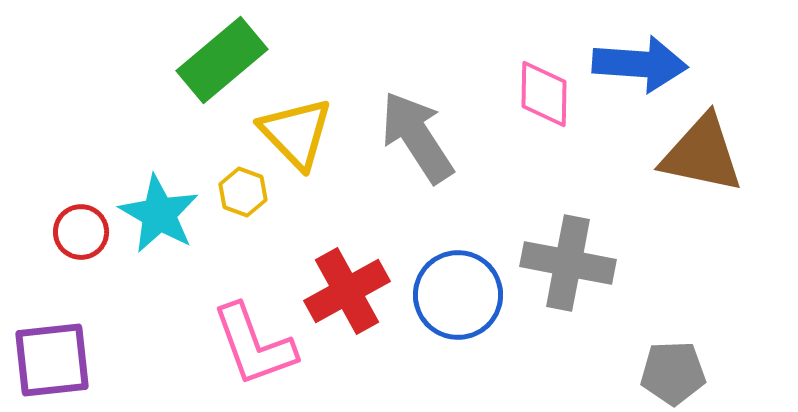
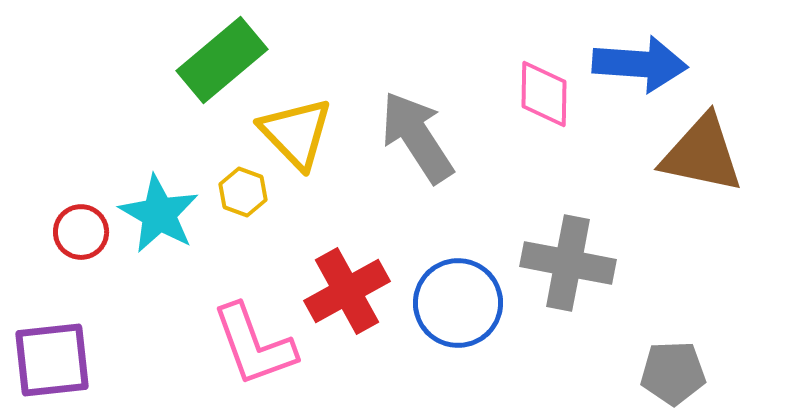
blue circle: moved 8 px down
